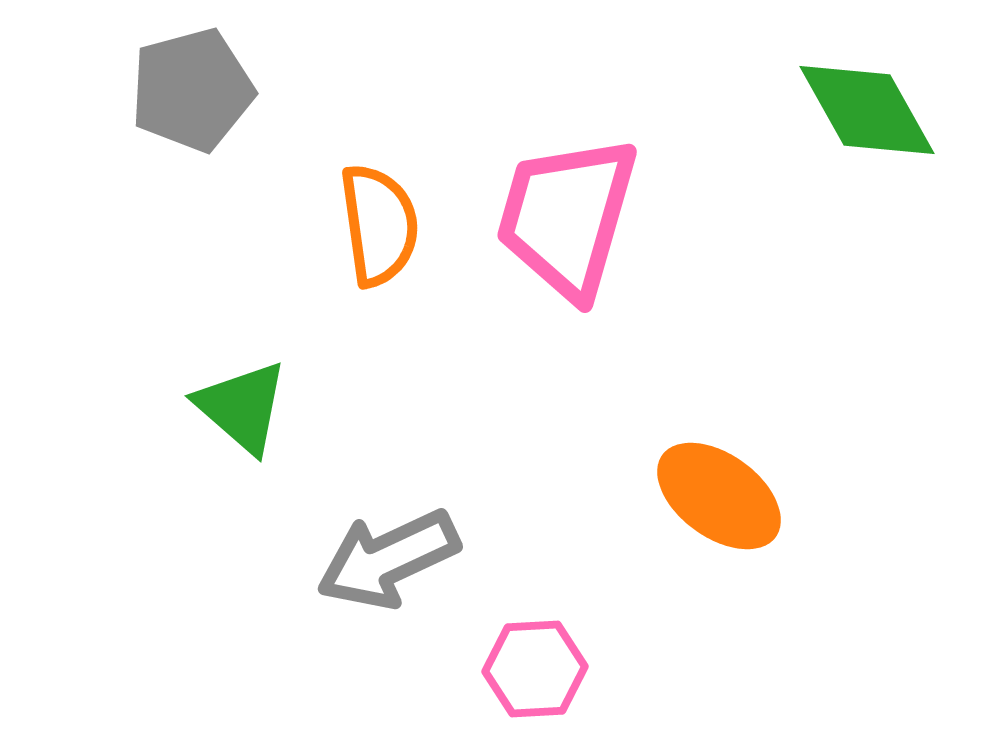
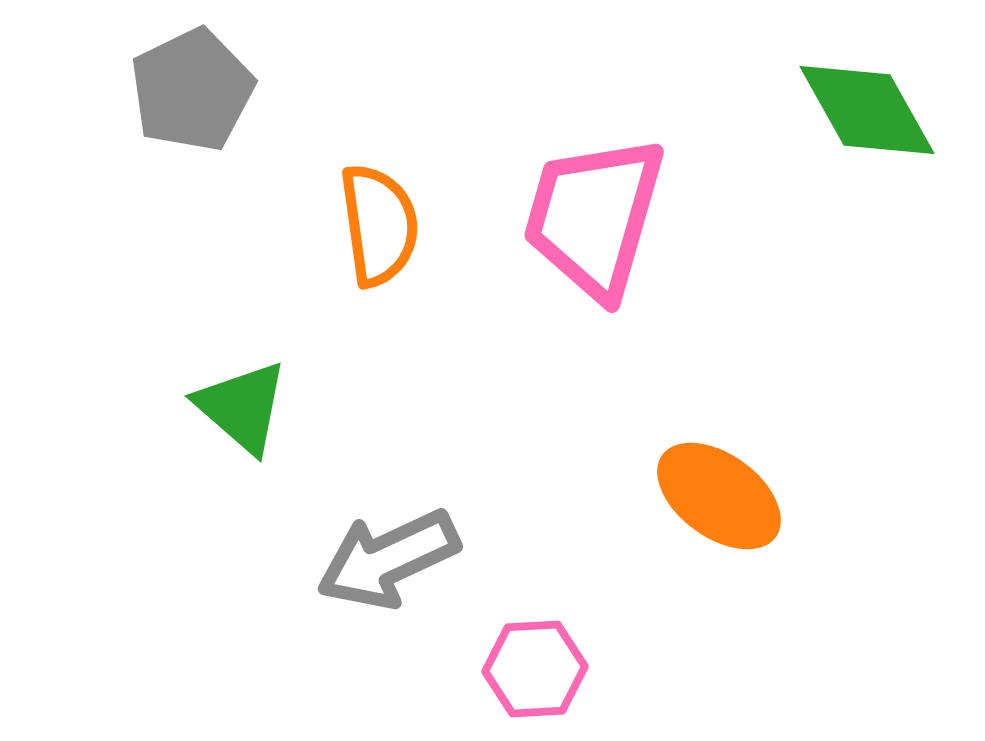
gray pentagon: rotated 11 degrees counterclockwise
pink trapezoid: moved 27 px right
